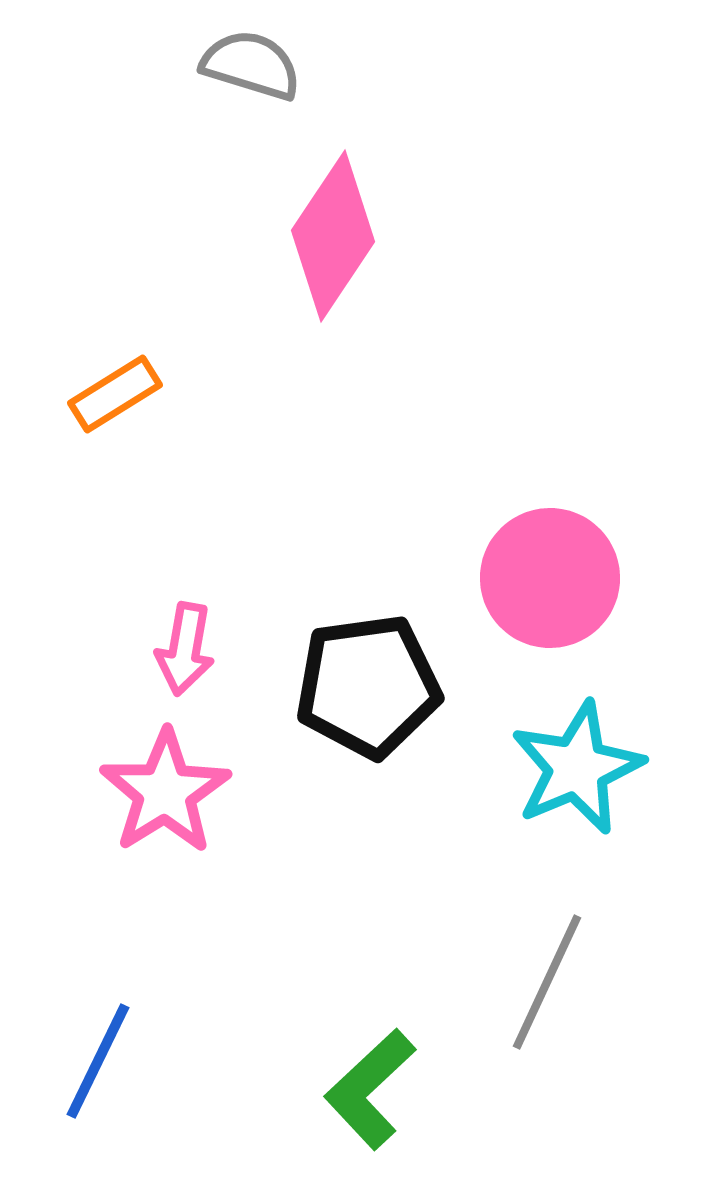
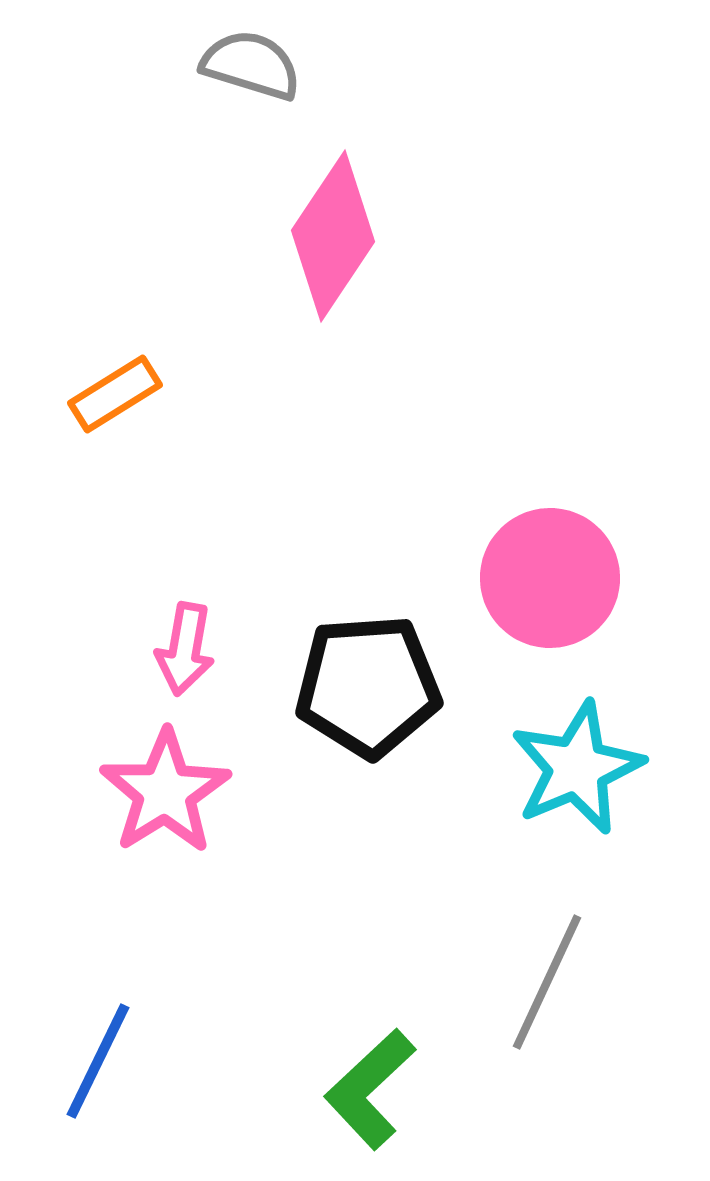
black pentagon: rotated 4 degrees clockwise
